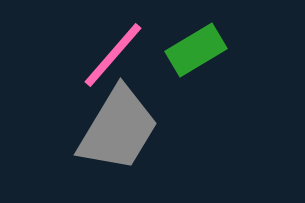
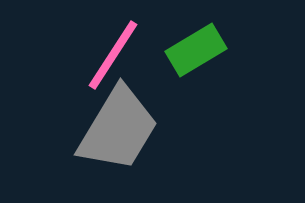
pink line: rotated 8 degrees counterclockwise
